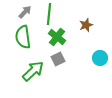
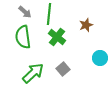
gray arrow: rotated 88 degrees clockwise
gray square: moved 5 px right, 10 px down; rotated 16 degrees counterclockwise
green arrow: moved 2 px down
